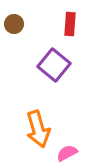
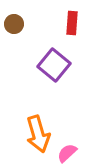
red rectangle: moved 2 px right, 1 px up
orange arrow: moved 5 px down
pink semicircle: rotated 15 degrees counterclockwise
